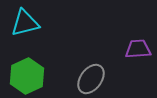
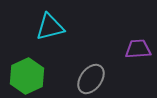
cyan triangle: moved 25 px right, 4 px down
